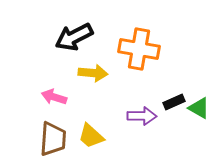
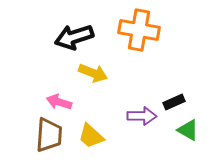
black arrow: rotated 9 degrees clockwise
orange cross: moved 19 px up
yellow arrow: rotated 16 degrees clockwise
pink arrow: moved 5 px right, 5 px down
green triangle: moved 11 px left, 22 px down
brown trapezoid: moved 4 px left, 4 px up
